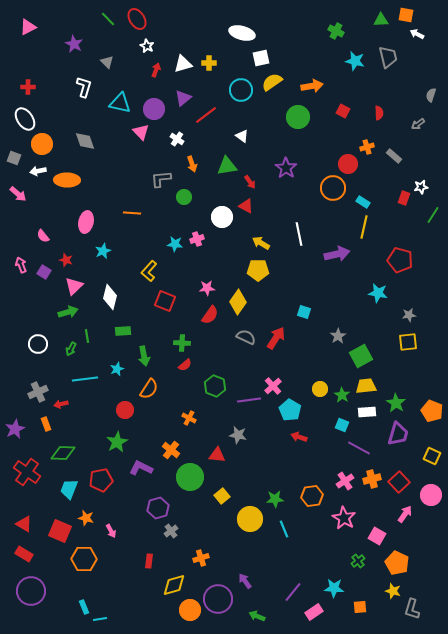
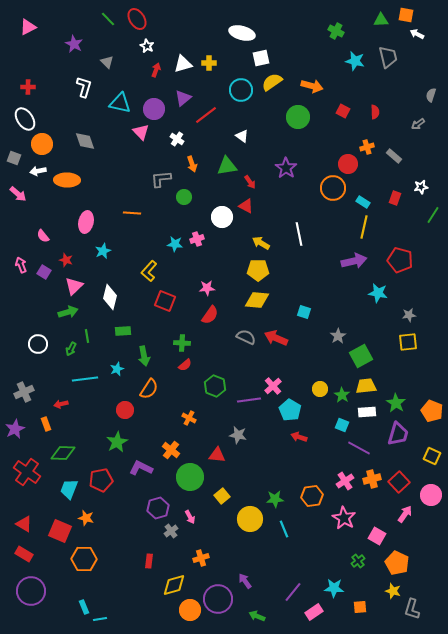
orange arrow at (312, 86): rotated 25 degrees clockwise
red semicircle at (379, 113): moved 4 px left, 1 px up
red rectangle at (404, 198): moved 9 px left
purple arrow at (337, 254): moved 17 px right, 7 px down
yellow diamond at (238, 302): moved 19 px right, 2 px up; rotated 60 degrees clockwise
red arrow at (276, 338): rotated 100 degrees counterclockwise
gray cross at (38, 392): moved 14 px left
pink arrow at (111, 531): moved 79 px right, 14 px up
